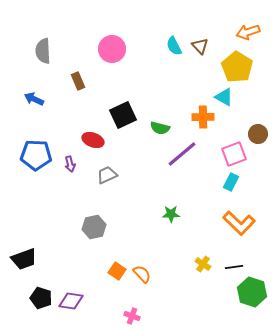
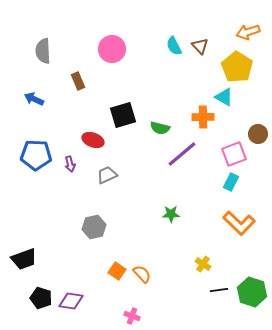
black square: rotated 8 degrees clockwise
black line: moved 15 px left, 23 px down
